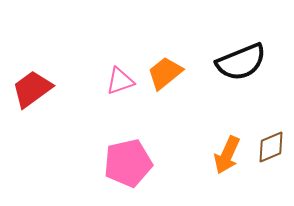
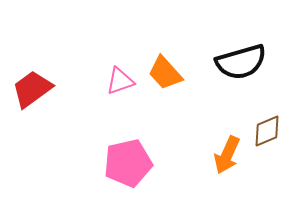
black semicircle: rotated 6 degrees clockwise
orange trapezoid: rotated 93 degrees counterclockwise
brown diamond: moved 4 px left, 16 px up
